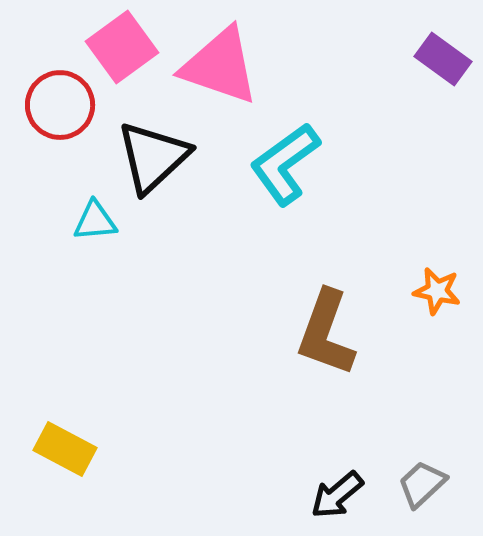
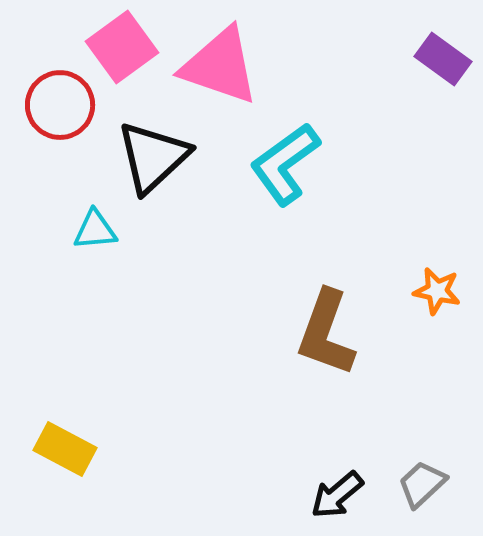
cyan triangle: moved 9 px down
